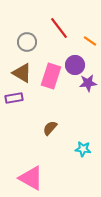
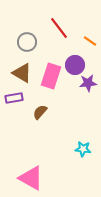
brown semicircle: moved 10 px left, 16 px up
